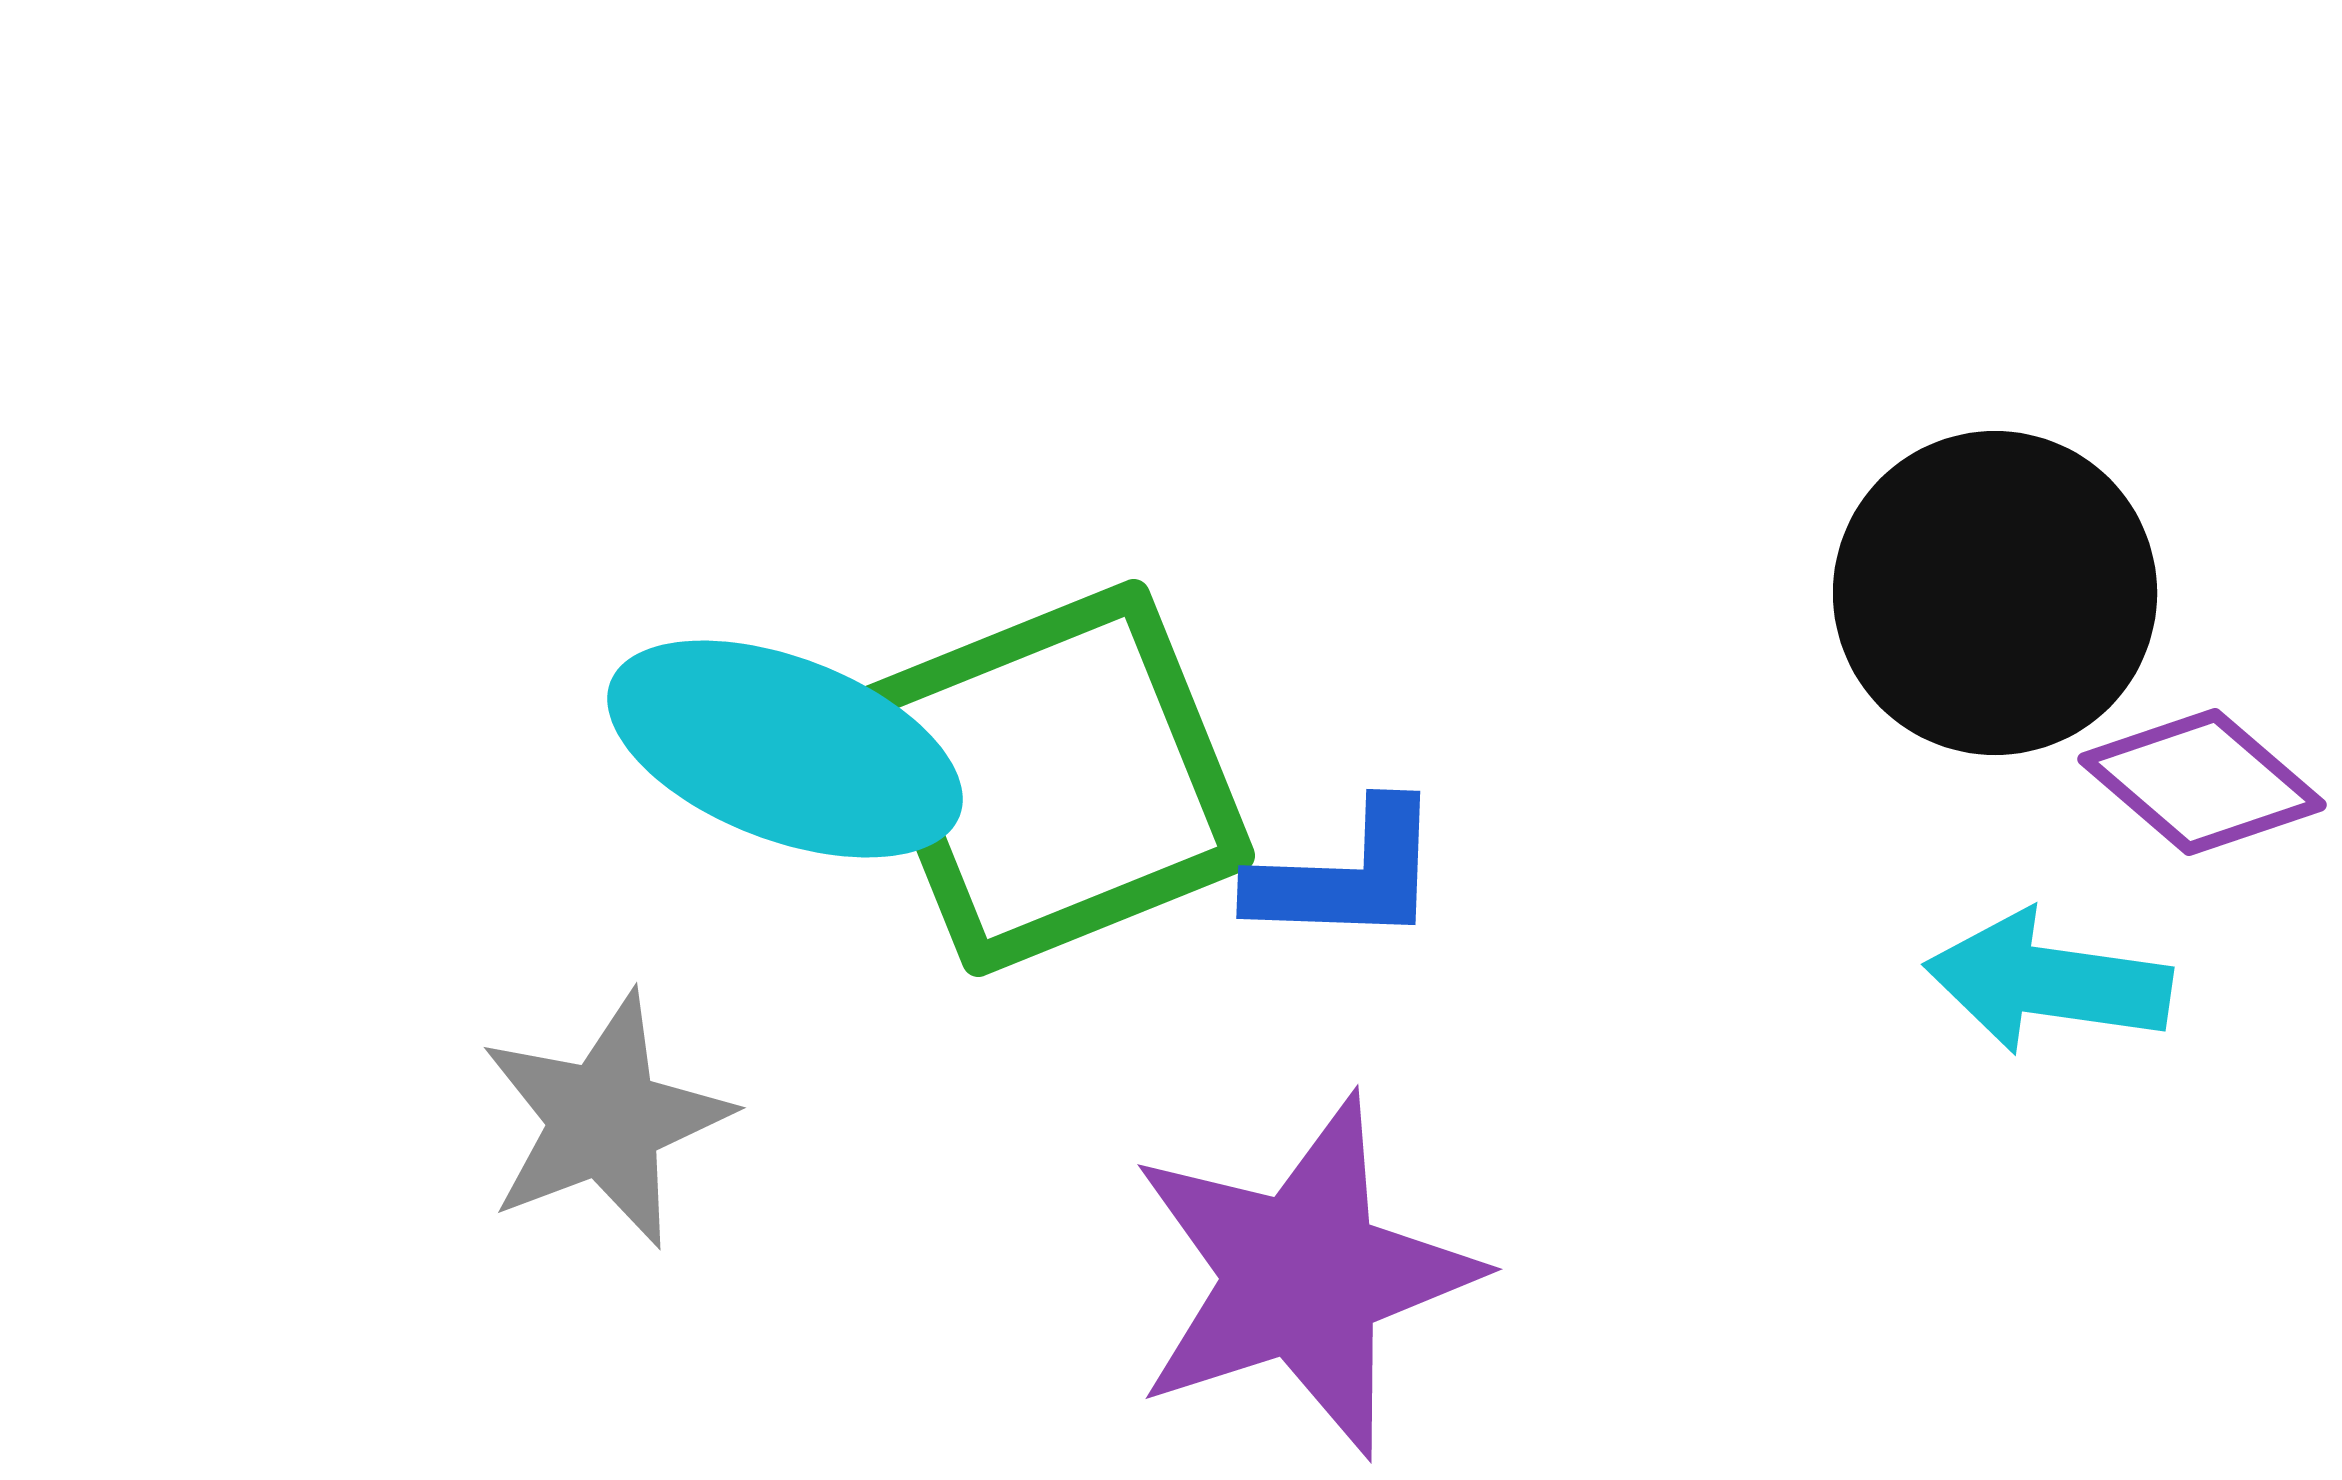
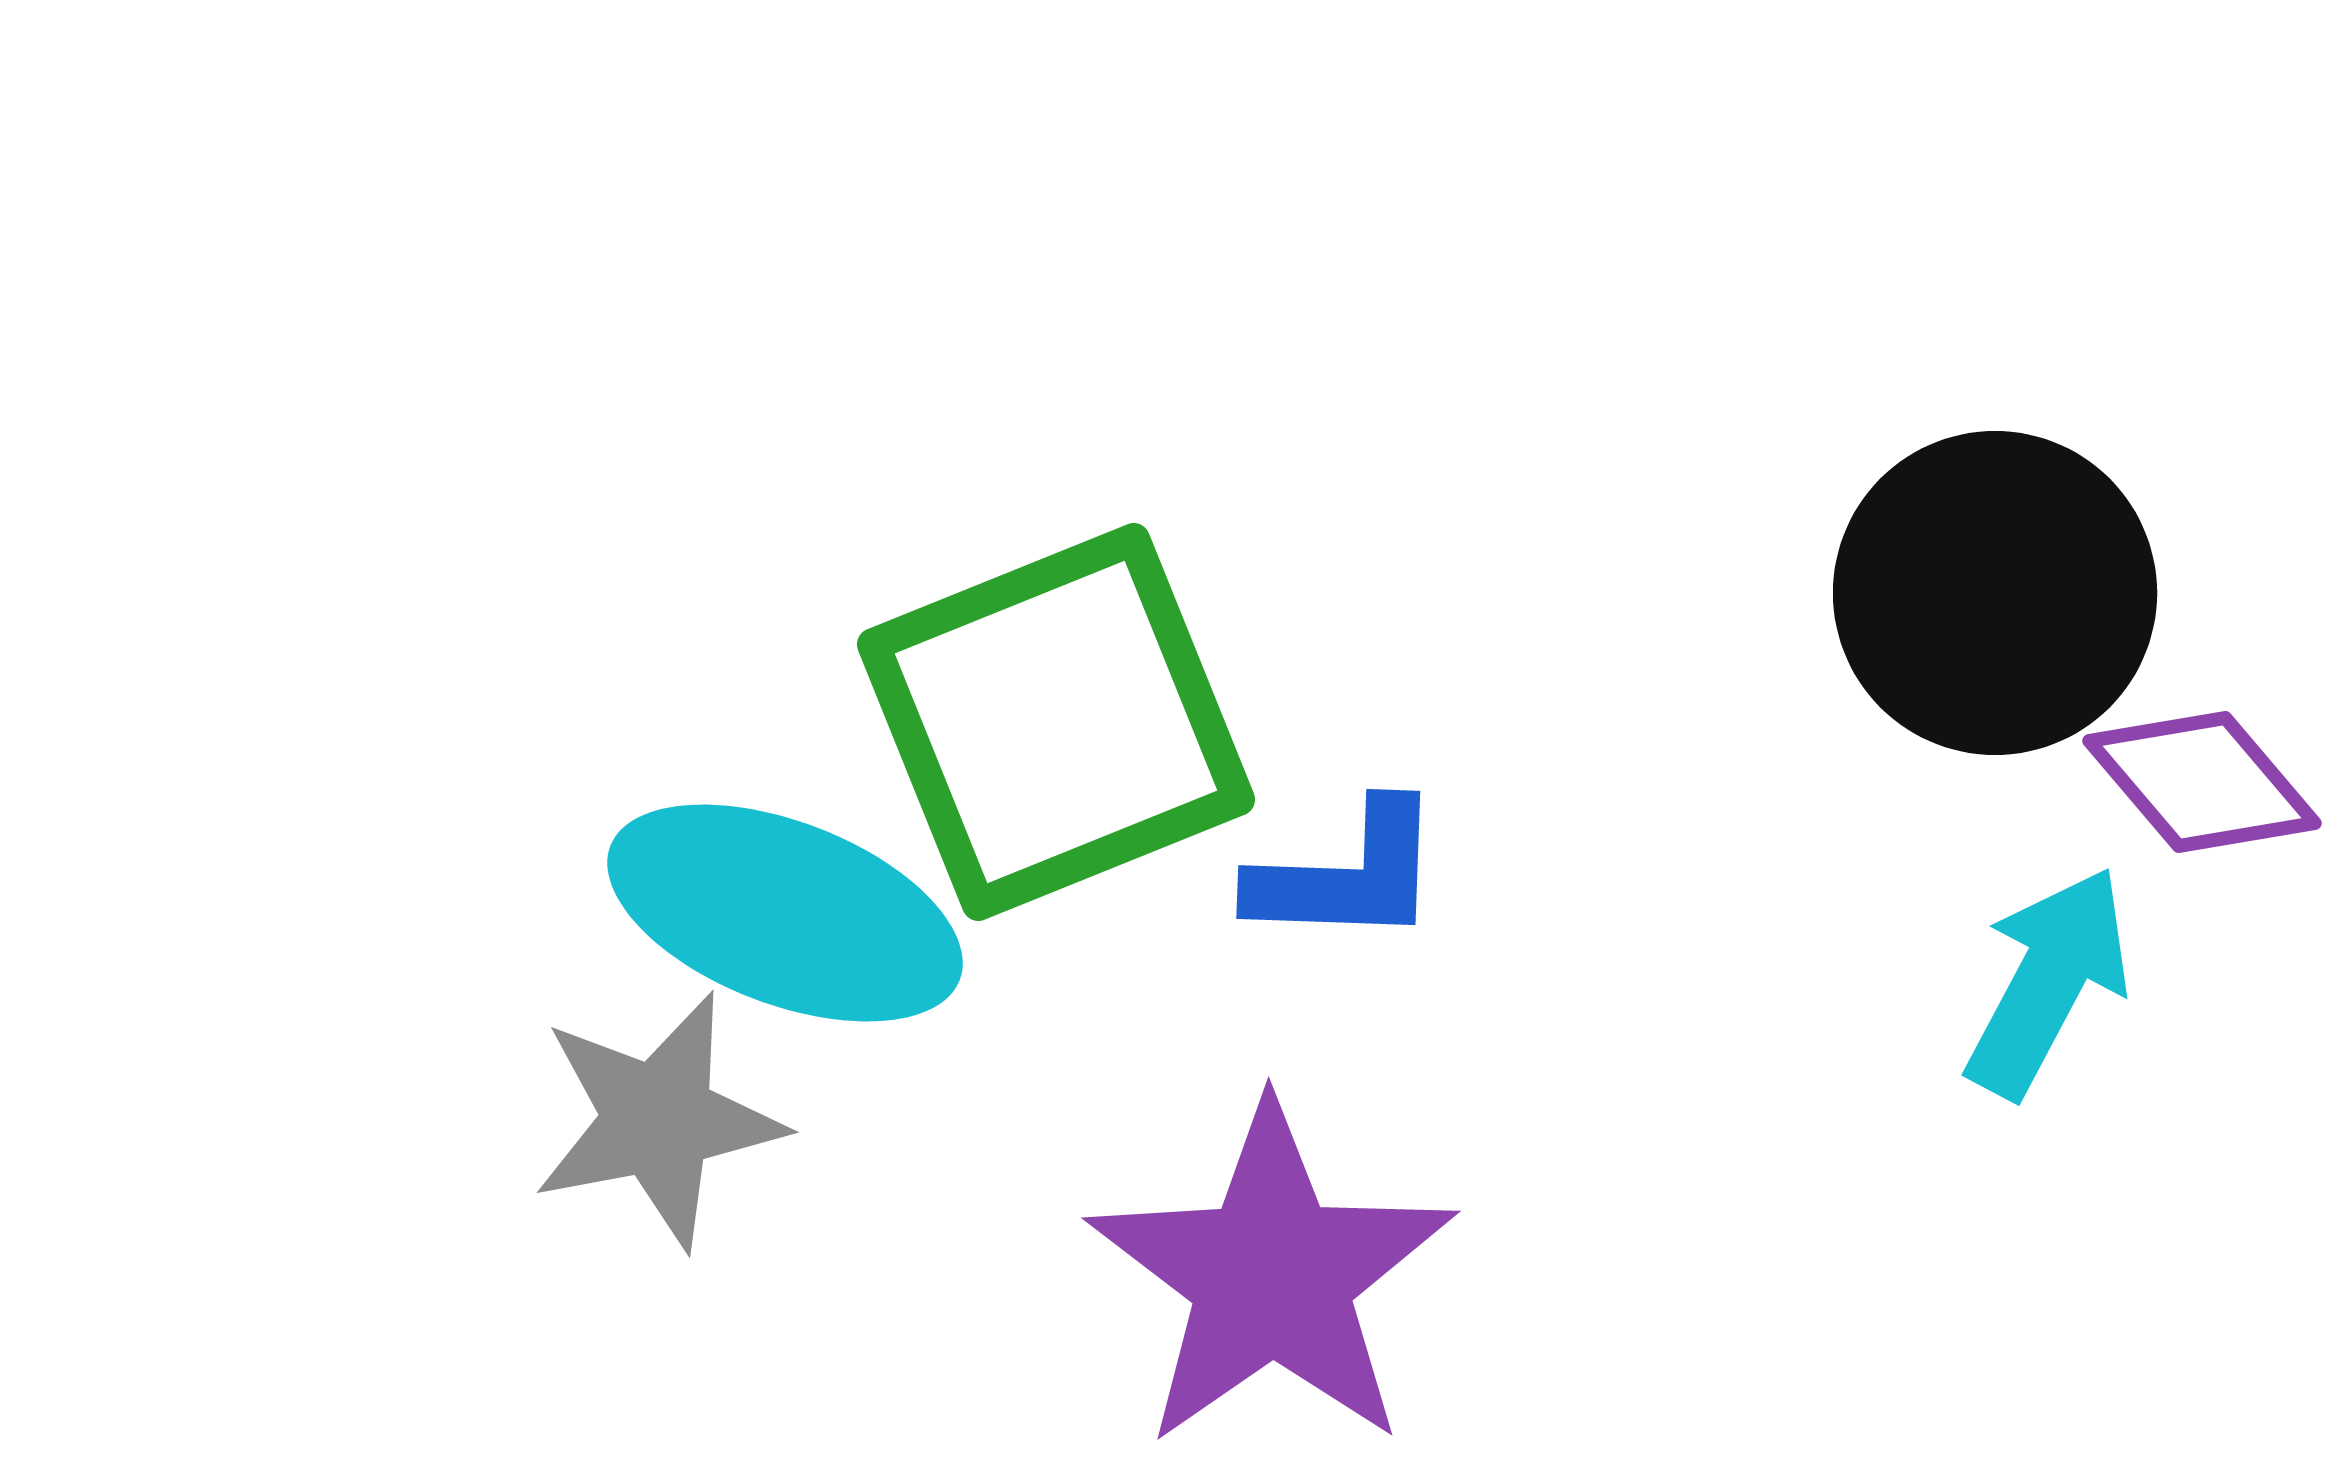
cyan ellipse: moved 164 px down
green square: moved 56 px up
purple diamond: rotated 9 degrees clockwise
cyan arrow: rotated 110 degrees clockwise
gray star: moved 53 px right; rotated 10 degrees clockwise
purple star: moved 31 px left; rotated 17 degrees counterclockwise
